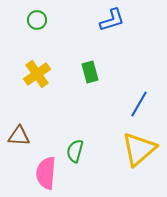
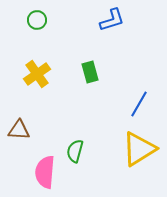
brown triangle: moved 6 px up
yellow triangle: rotated 9 degrees clockwise
pink semicircle: moved 1 px left, 1 px up
